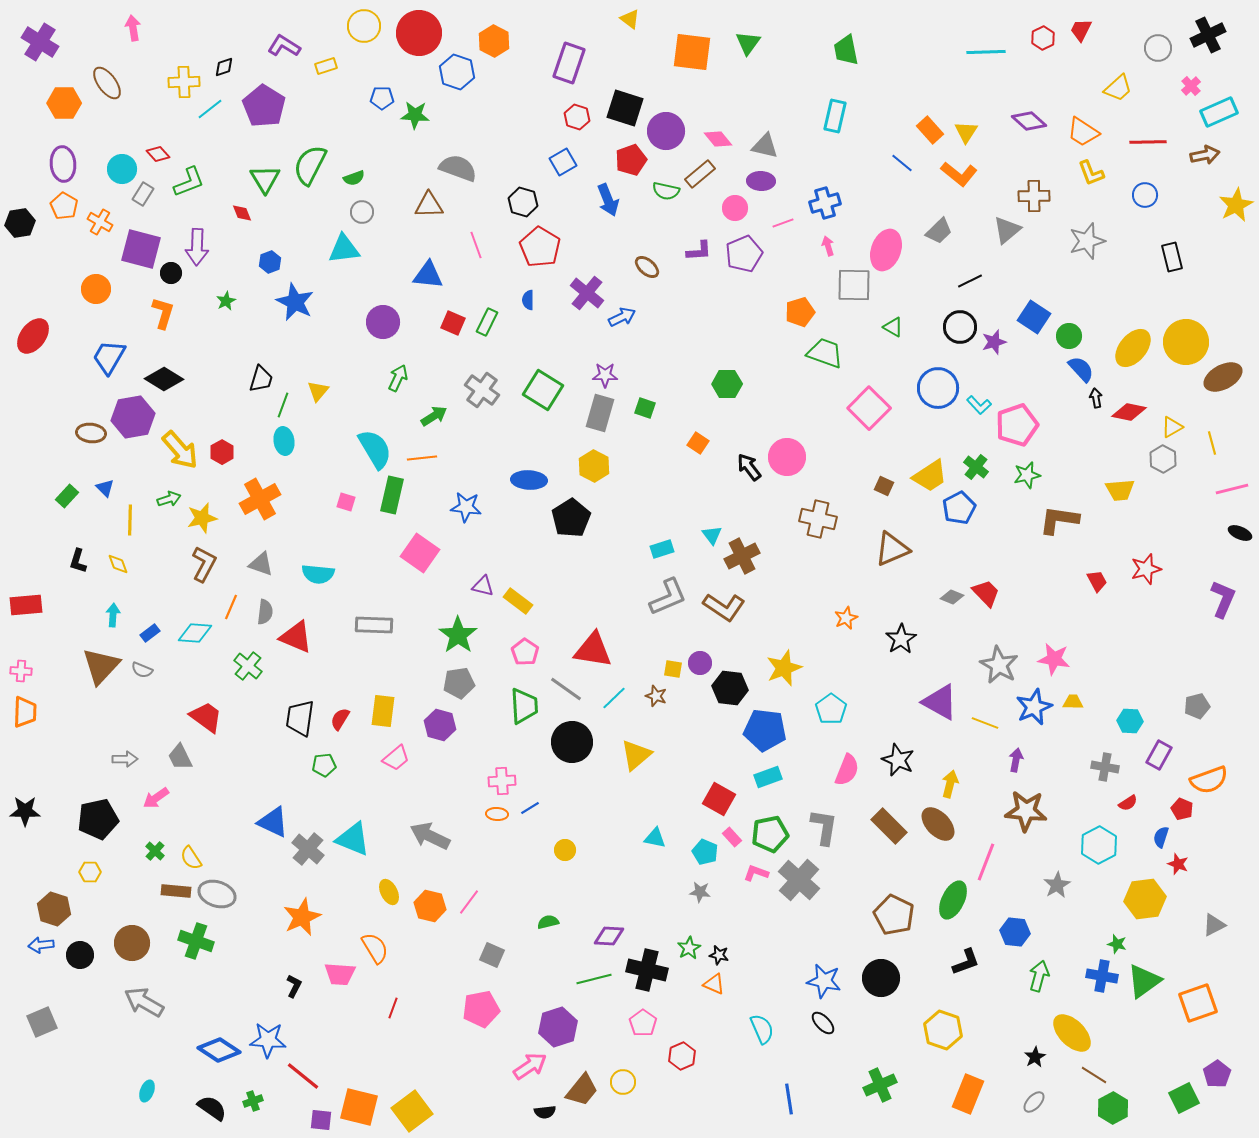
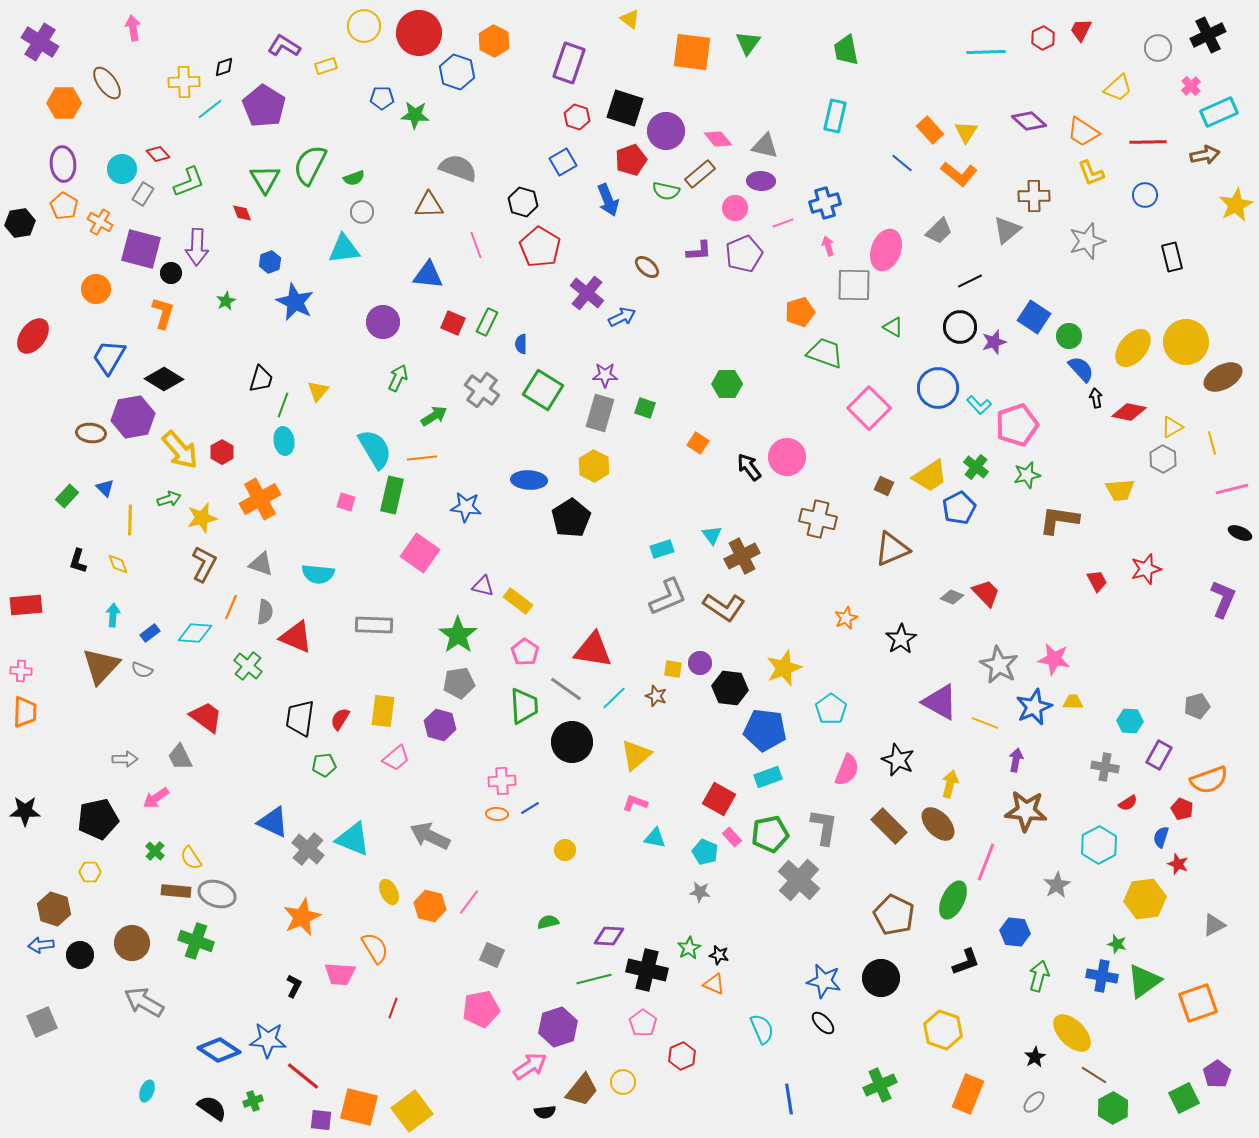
blue semicircle at (528, 300): moved 7 px left, 44 px down
pink L-shape at (756, 873): moved 121 px left, 70 px up
